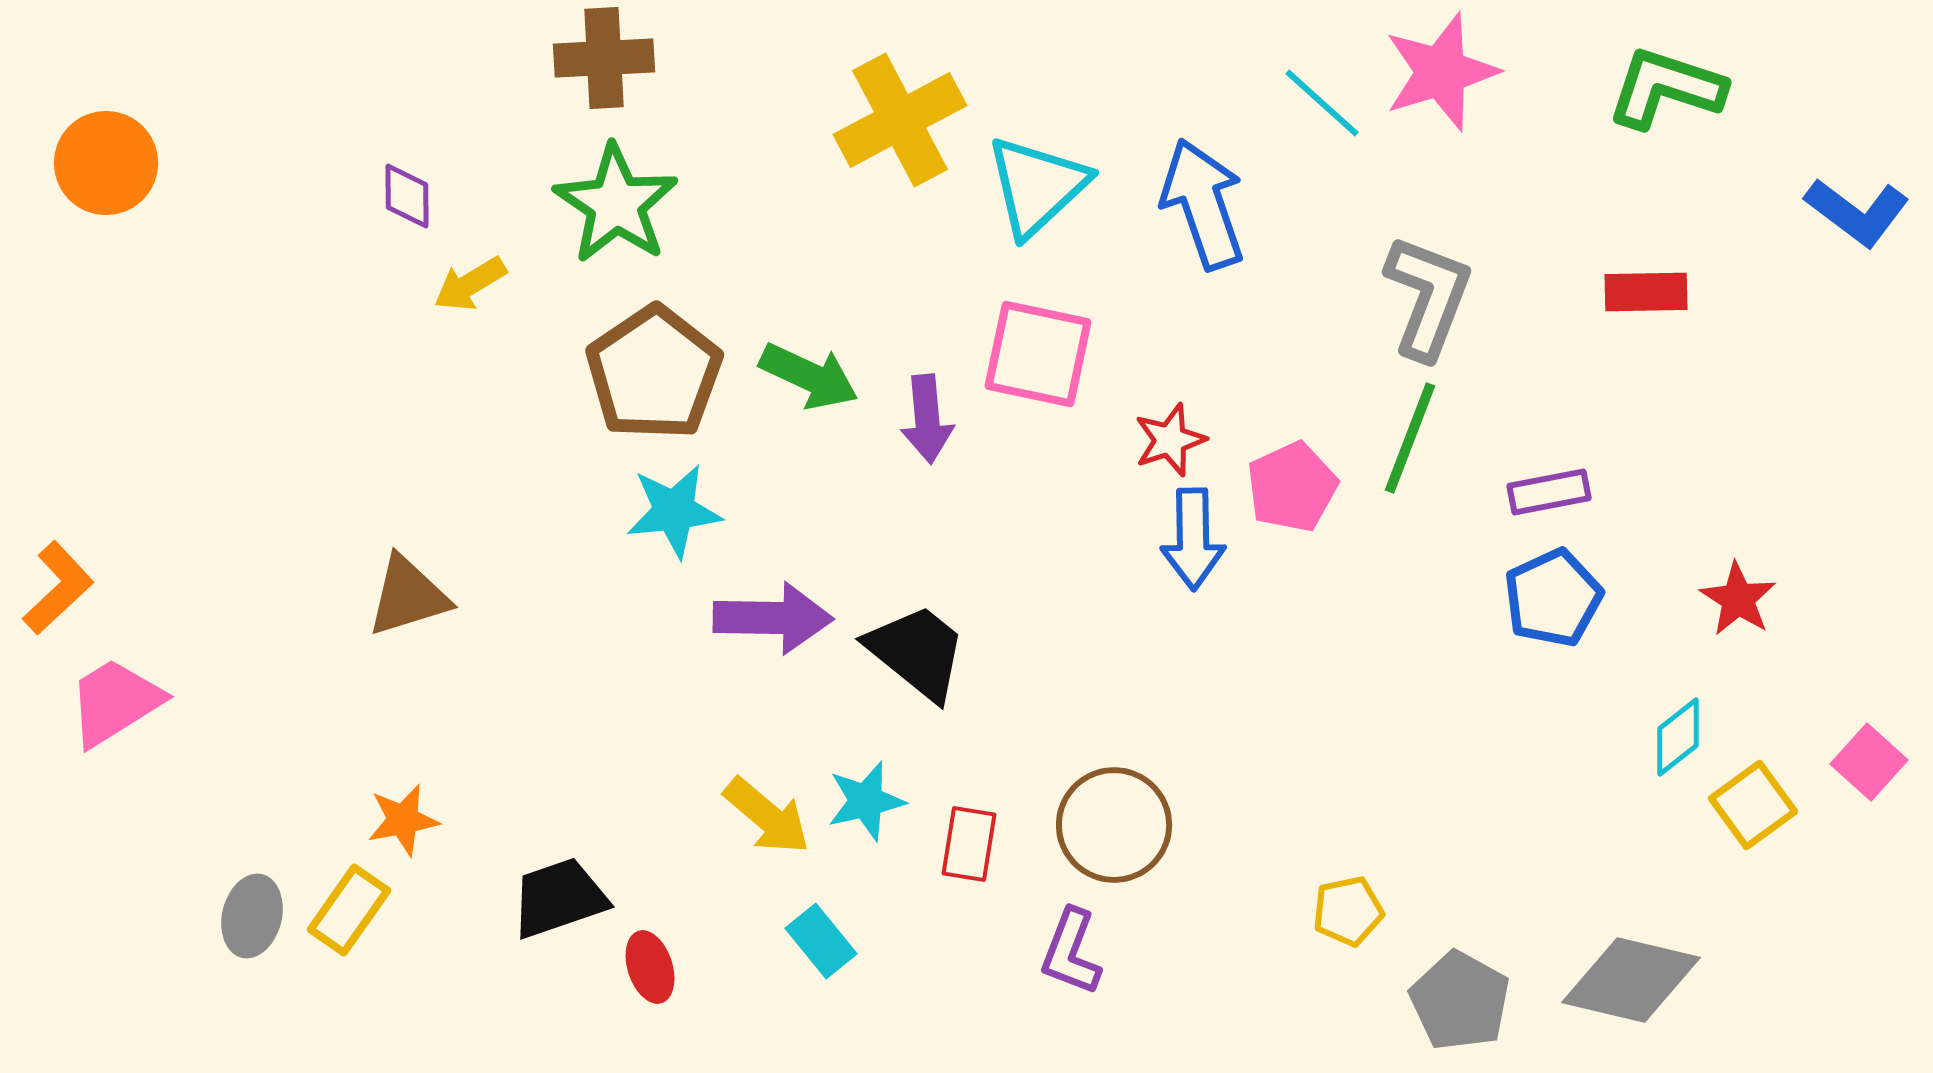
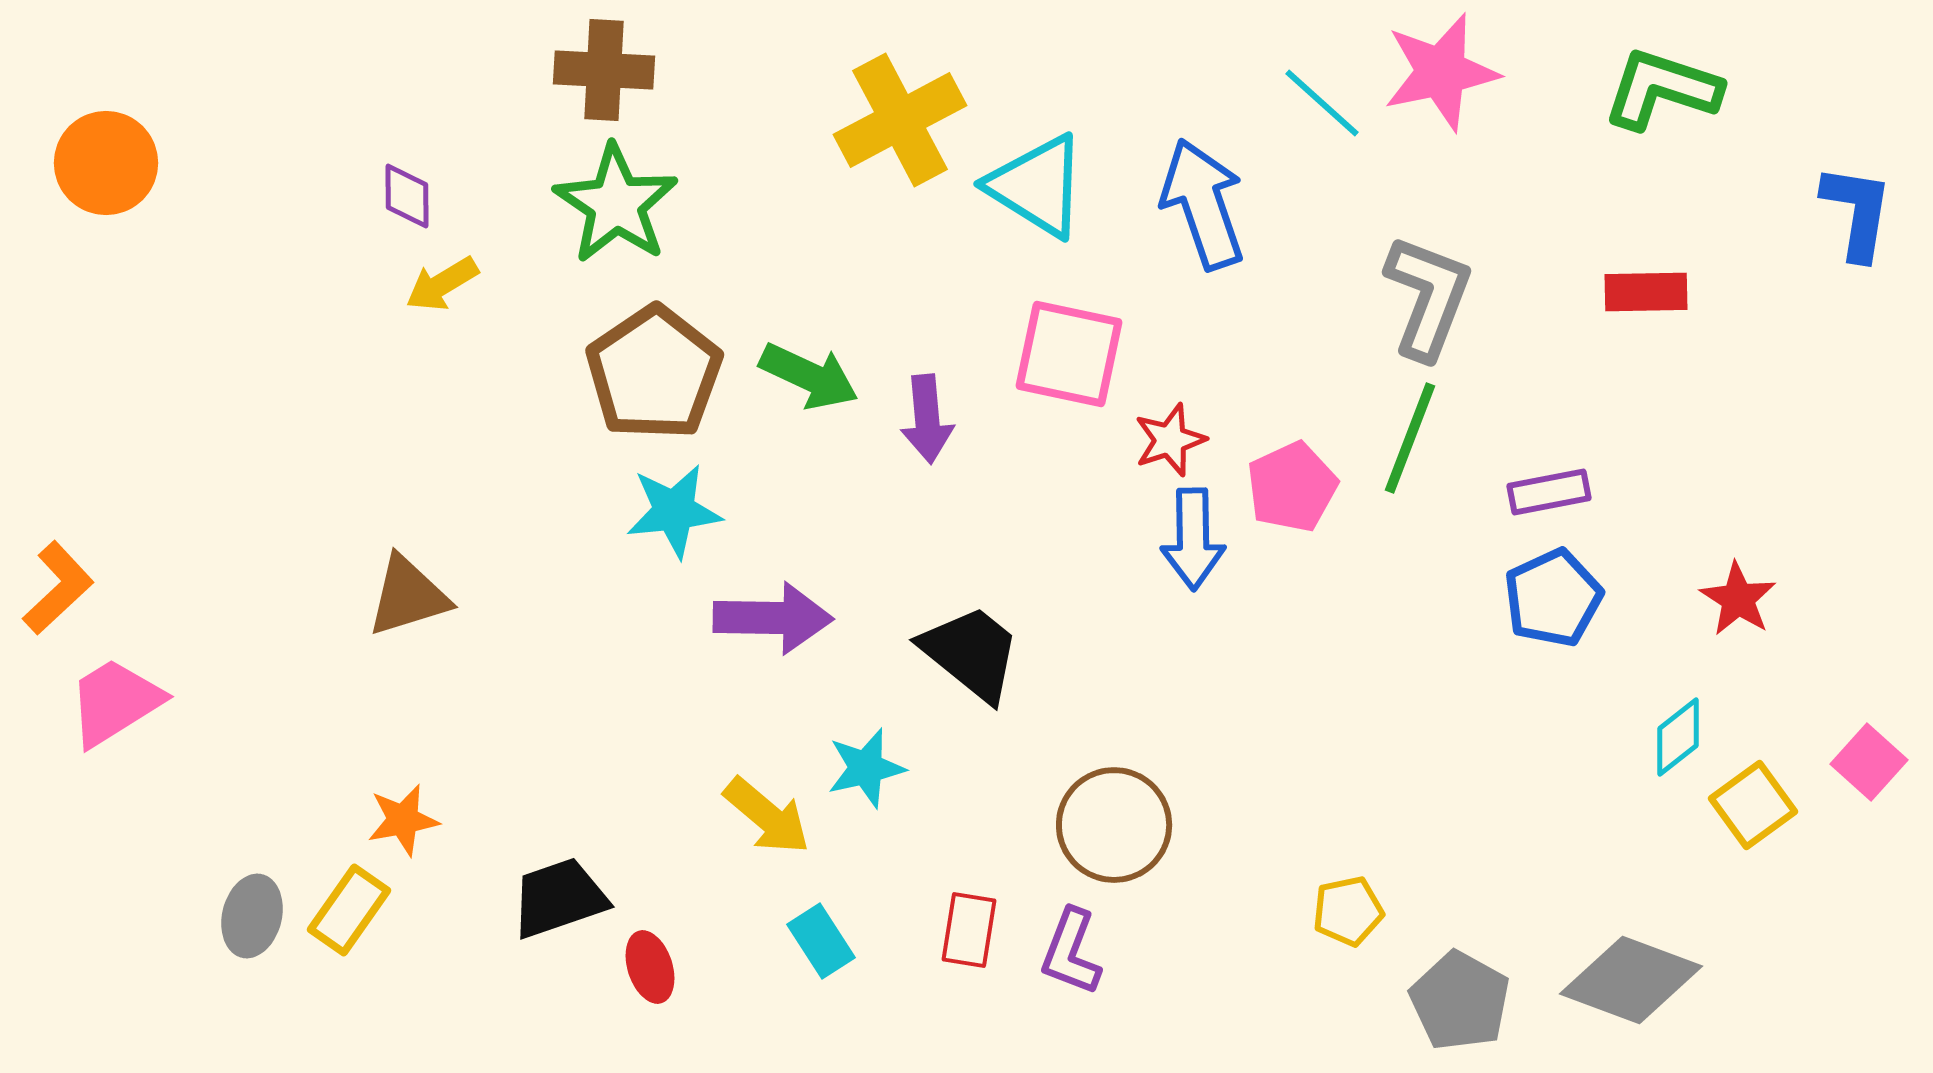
brown cross at (604, 58): moved 12 px down; rotated 6 degrees clockwise
pink star at (1441, 72): rotated 5 degrees clockwise
green L-shape at (1666, 88): moved 4 px left, 1 px down
cyan triangle at (1037, 186): rotated 45 degrees counterclockwise
blue L-shape at (1857, 212): rotated 118 degrees counterclockwise
yellow arrow at (470, 284): moved 28 px left
pink square at (1038, 354): moved 31 px right
black trapezoid at (917, 652): moved 54 px right, 1 px down
cyan star at (866, 801): moved 33 px up
red rectangle at (969, 844): moved 86 px down
cyan rectangle at (821, 941): rotated 6 degrees clockwise
gray diamond at (1631, 980): rotated 7 degrees clockwise
